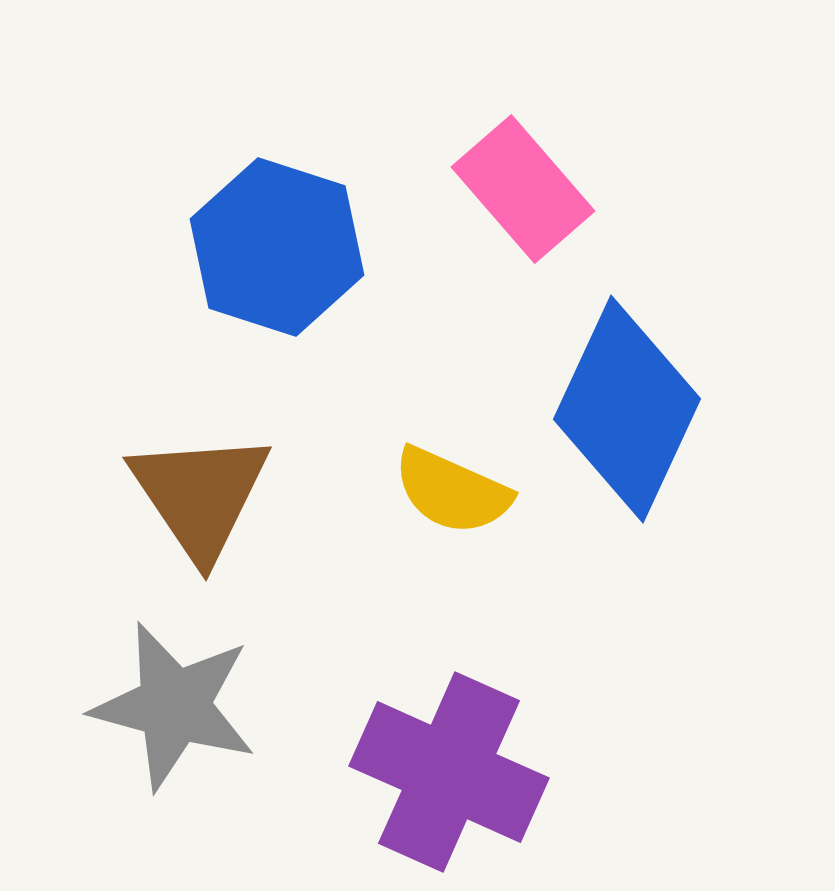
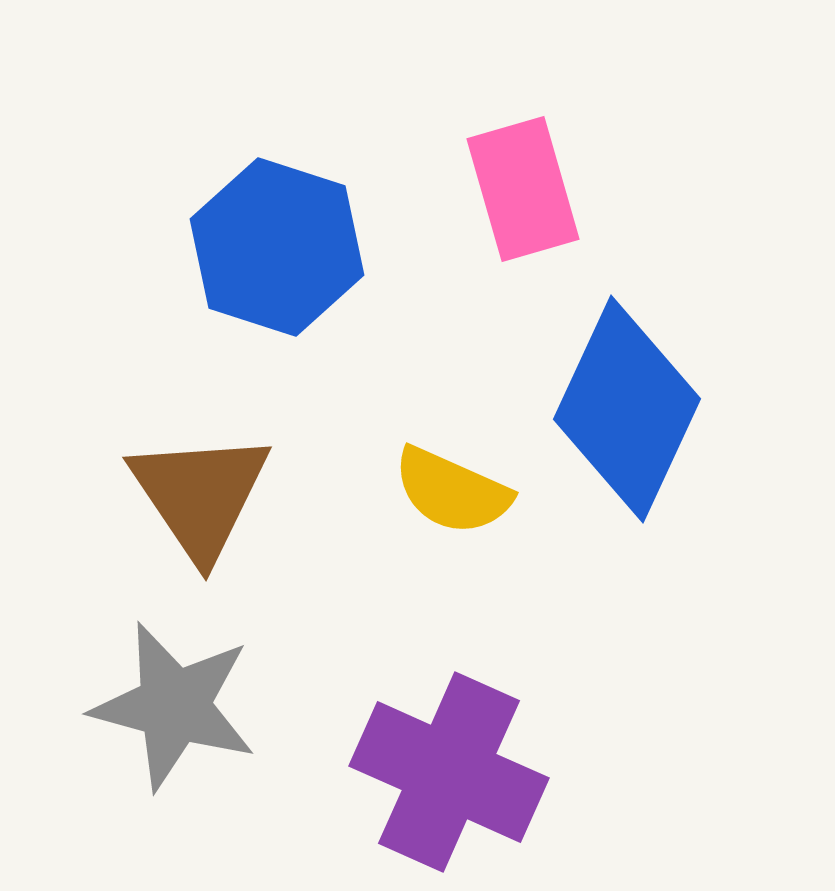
pink rectangle: rotated 25 degrees clockwise
